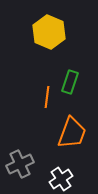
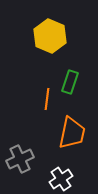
yellow hexagon: moved 1 px right, 4 px down
orange line: moved 2 px down
orange trapezoid: rotated 8 degrees counterclockwise
gray cross: moved 5 px up
